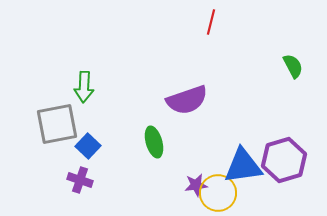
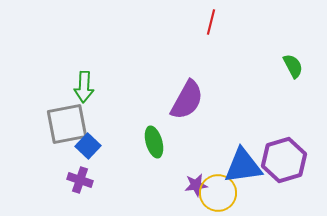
purple semicircle: rotated 42 degrees counterclockwise
gray square: moved 10 px right
